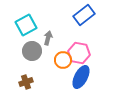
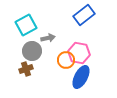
gray arrow: rotated 64 degrees clockwise
orange circle: moved 3 px right
brown cross: moved 13 px up
